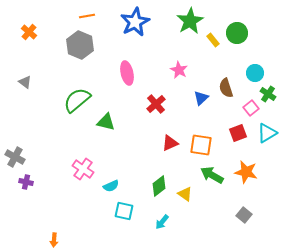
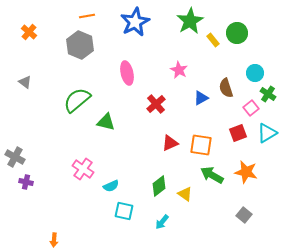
blue triangle: rotated 14 degrees clockwise
